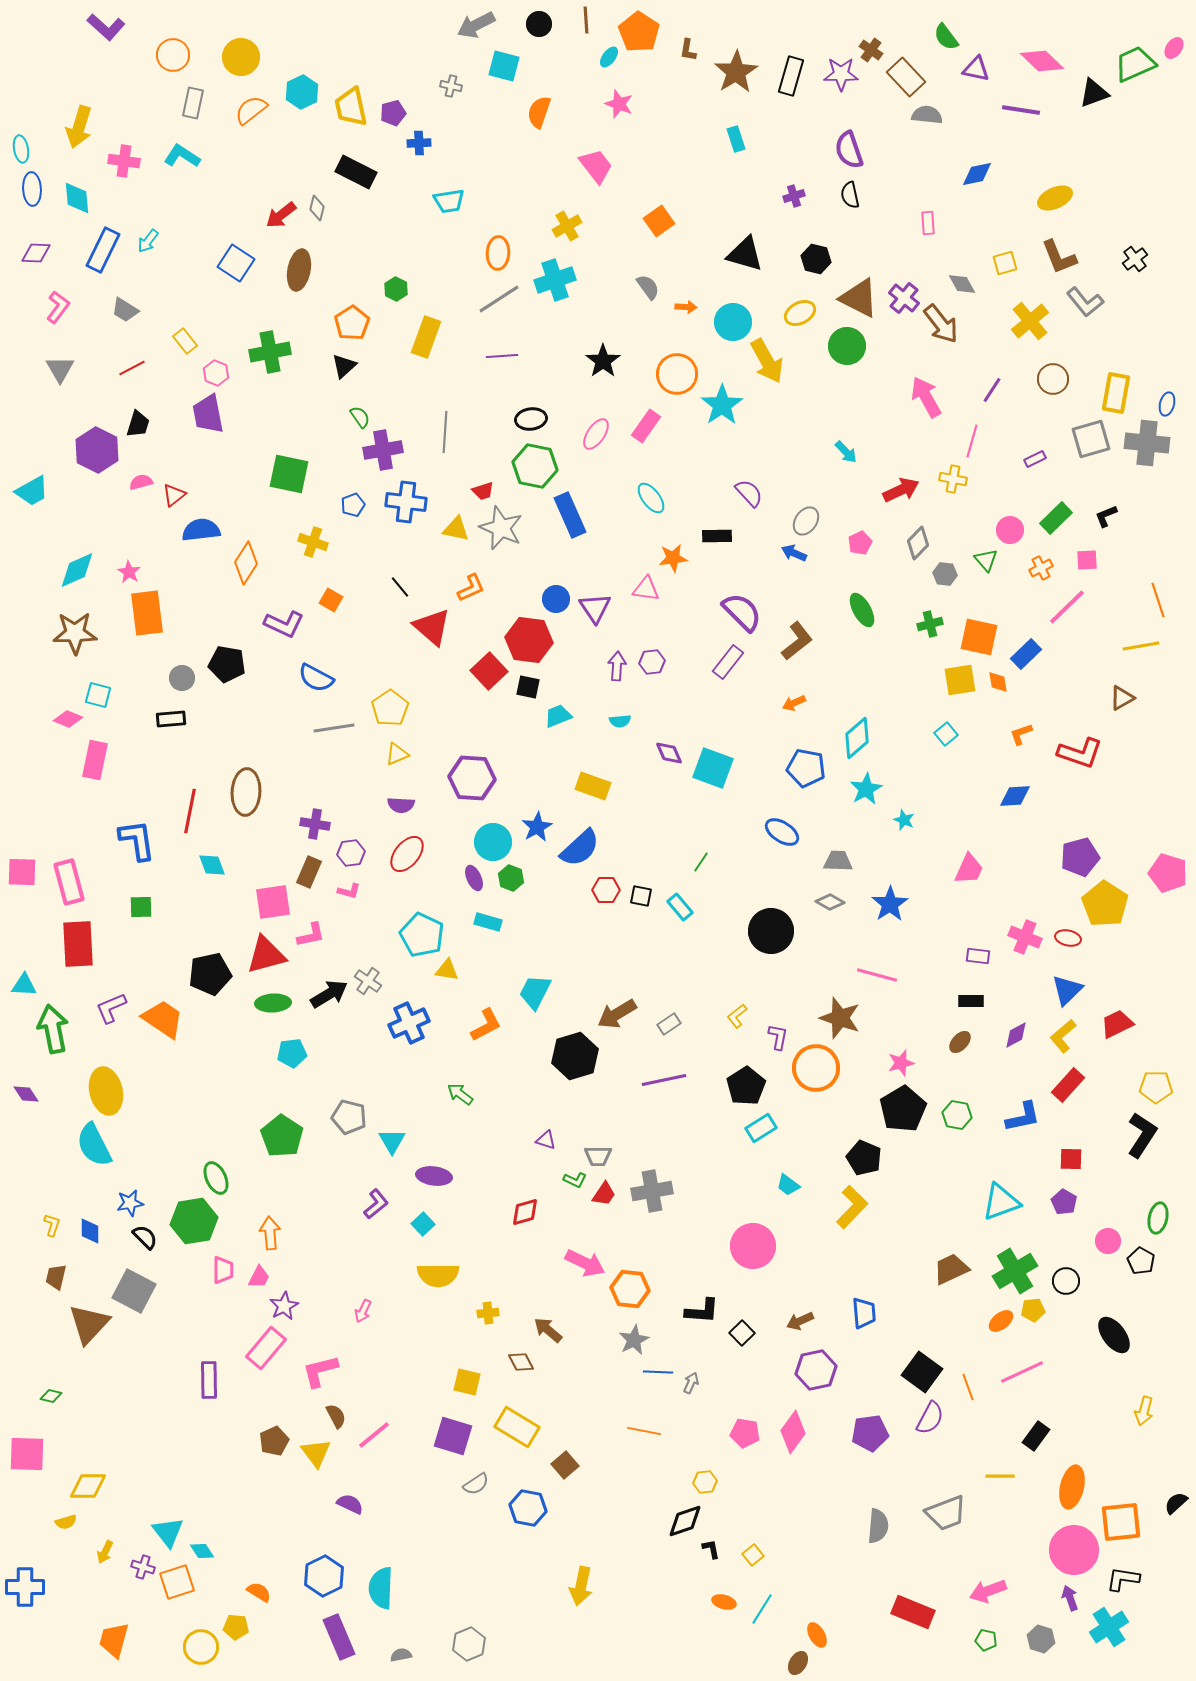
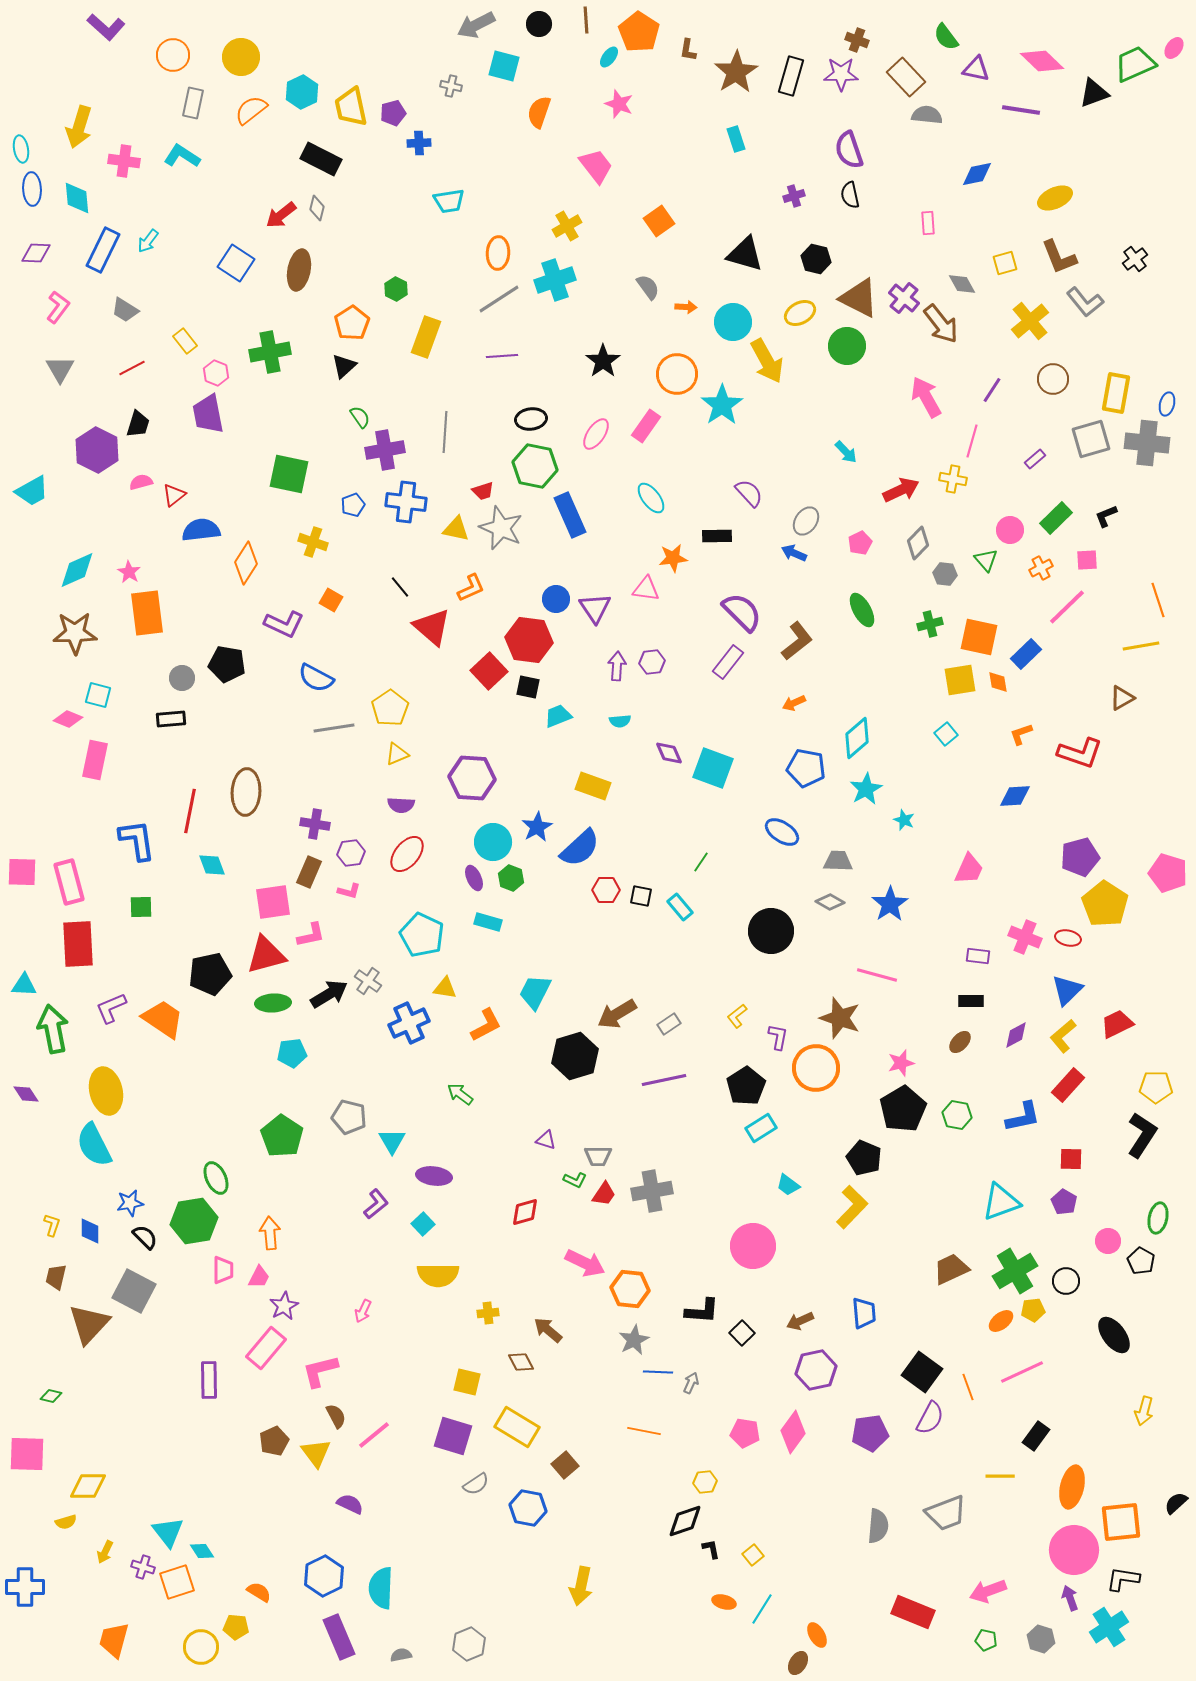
brown cross at (871, 50): moved 14 px left, 10 px up; rotated 15 degrees counterclockwise
black rectangle at (356, 172): moved 35 px left, 13 px up
purple cross at (383, 450): moved 2 px right
purple rectangle at (1035, 459): rotated 15 degrees counterclockwise
yellow triangle at (447, 970): moved 2 px left, 18 px down
